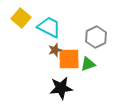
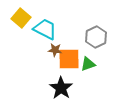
cyan trapezoid: moved 4 px left, 2 px down
brown star: rotated 24 degrees clockwise
black star: rotated 30 degrees counterclockwise
